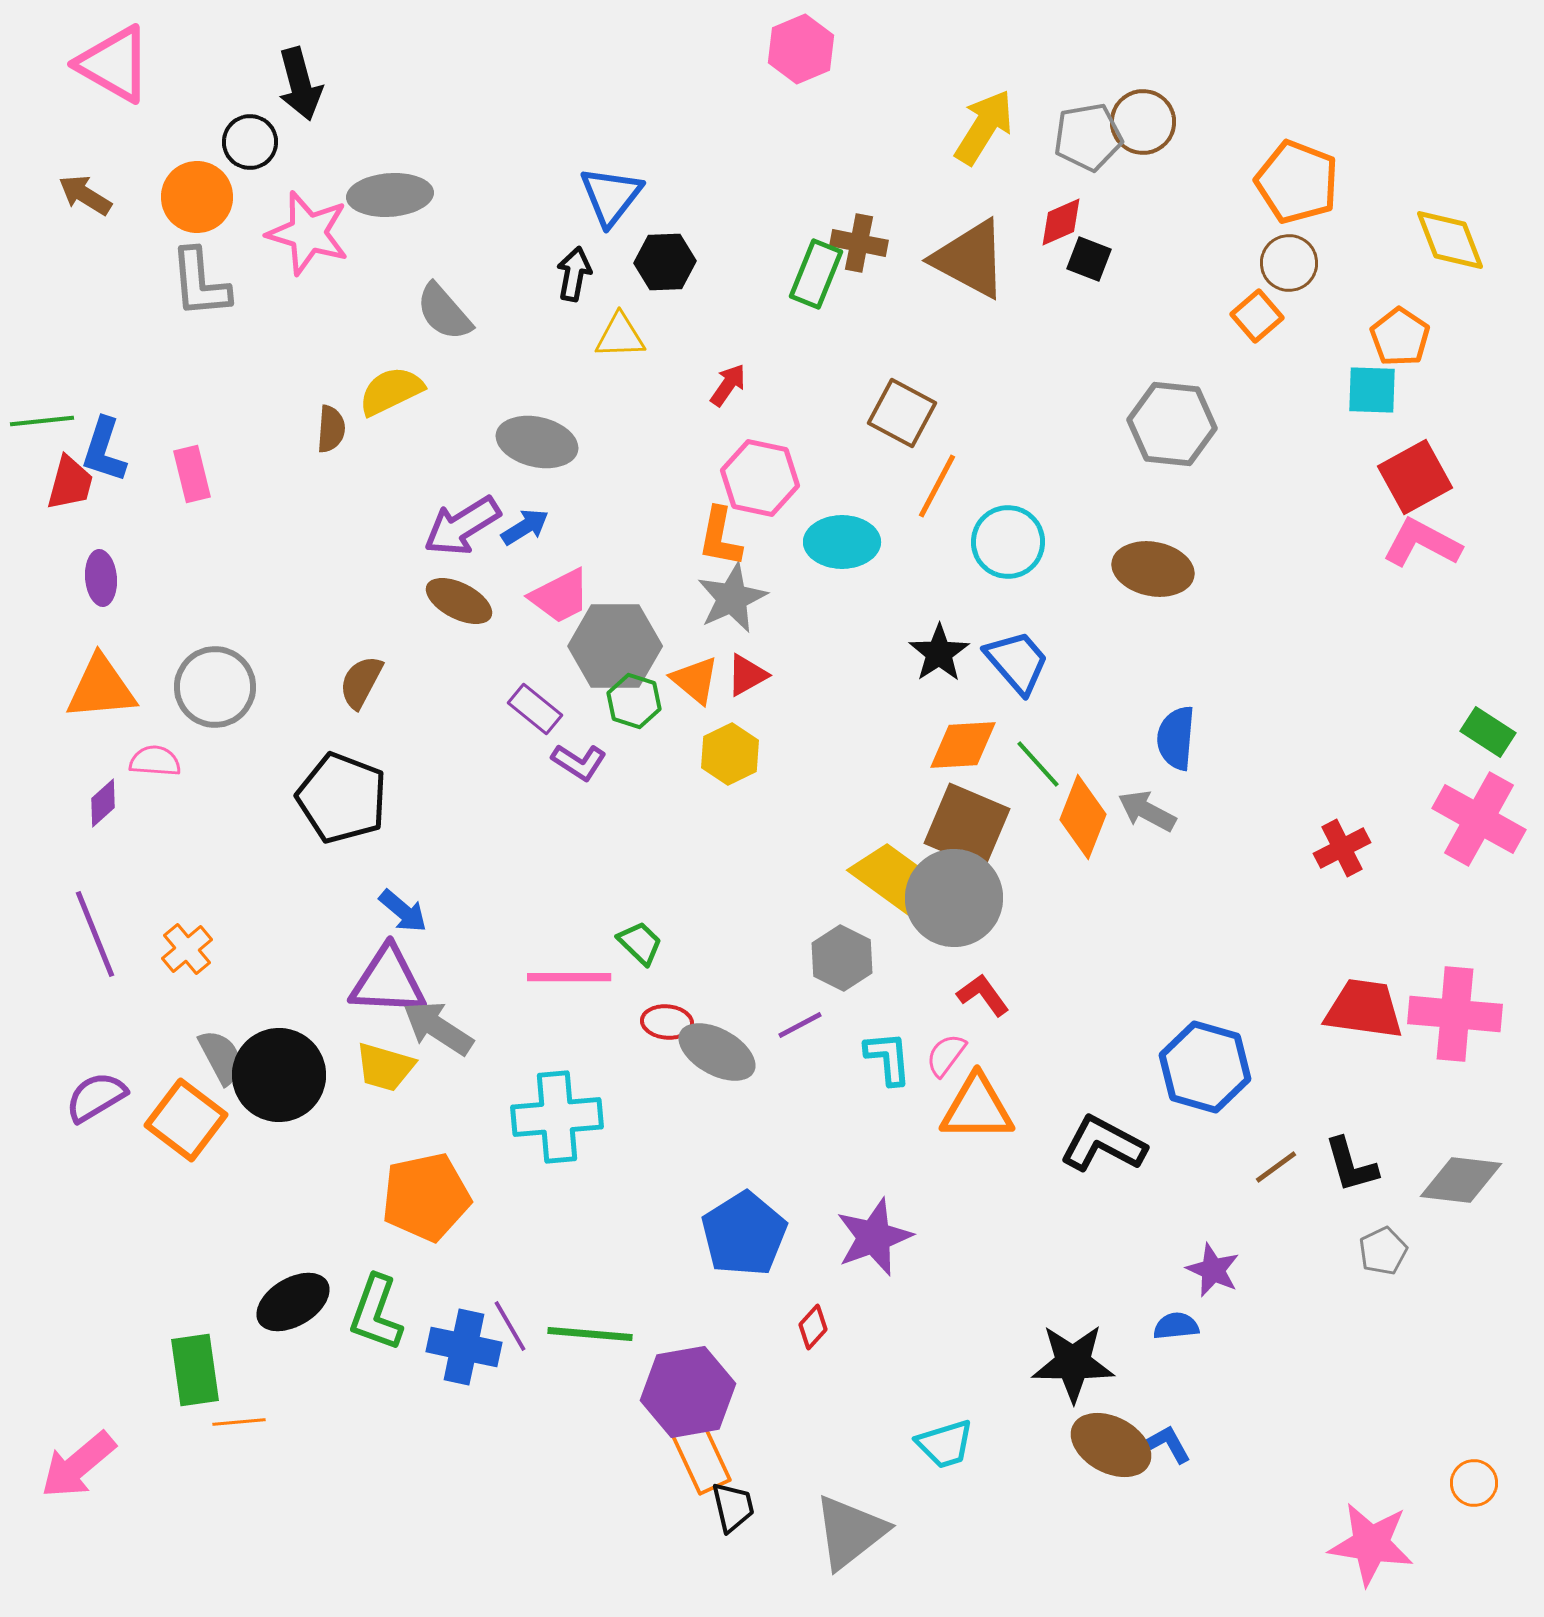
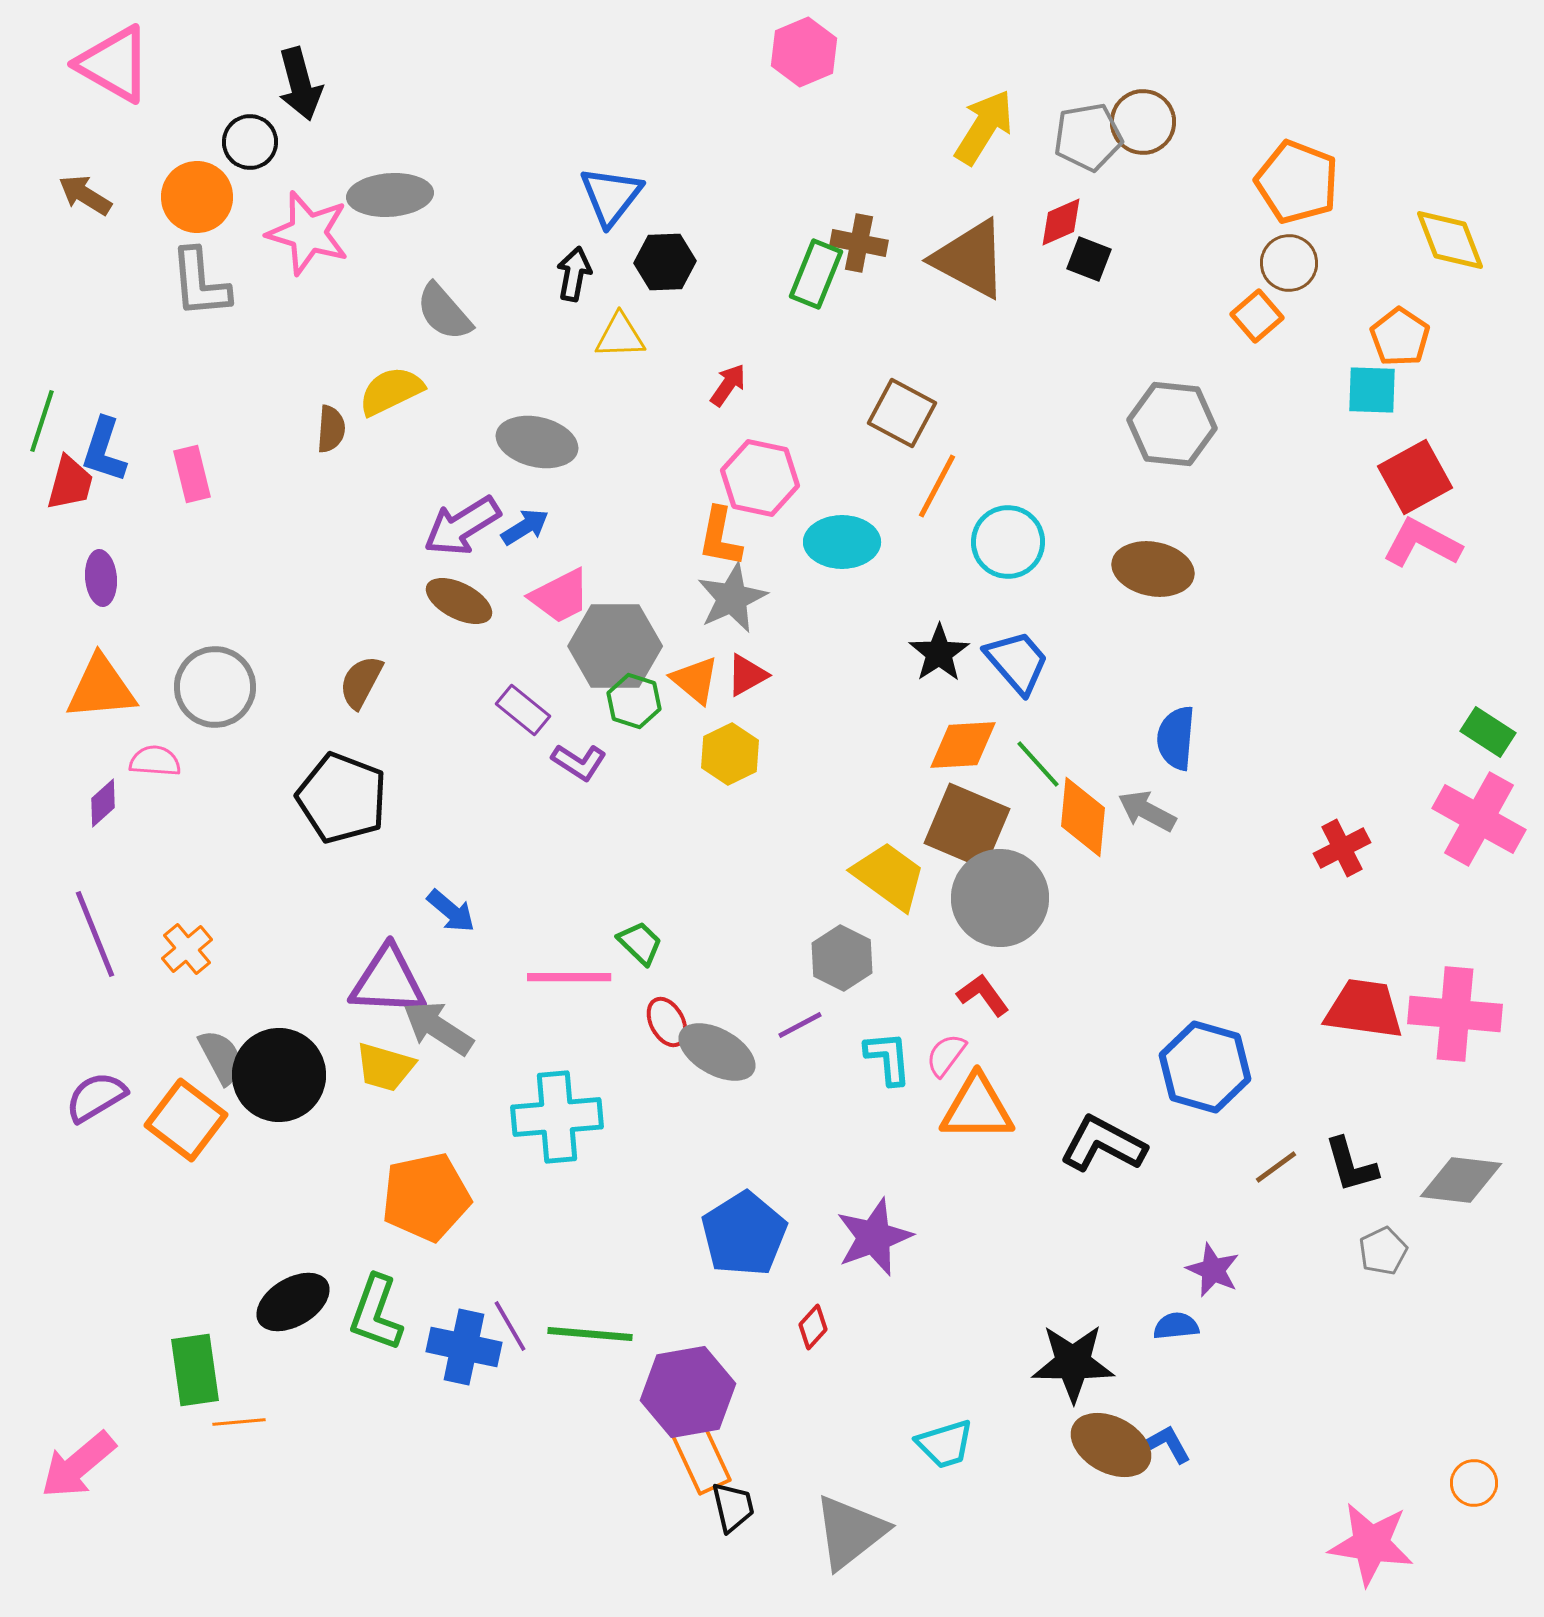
pink hexagon at (801, 49): moved 3 px right, 3 px down
green line at (42, 421): rotated 66 degrees counterclockwise
purple rectangle at (535, 709): moved 12 px left, 1 px down
orange diamond at (1083, 817): rotated 16 degrees counterclockwise
gray circle at (954, 898): moved 46 px right
blue arrow at (403, 911): moved 48 px right
red ellipse at (667, 1022): rotated 57 degrees clockwise
